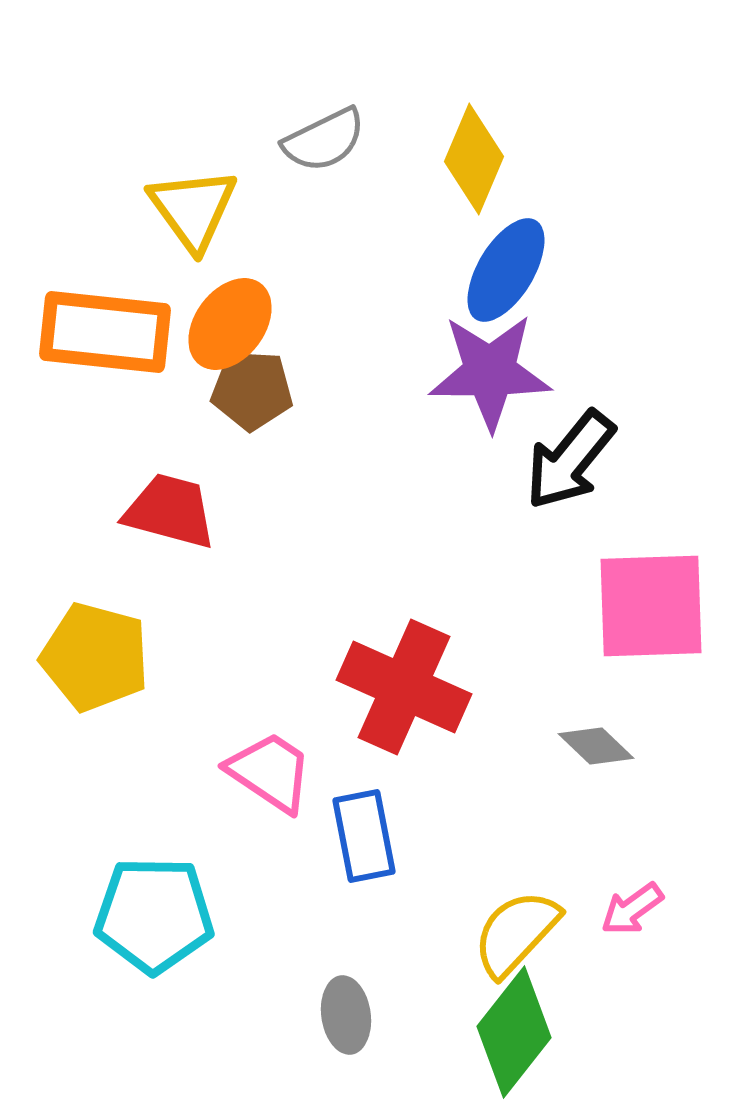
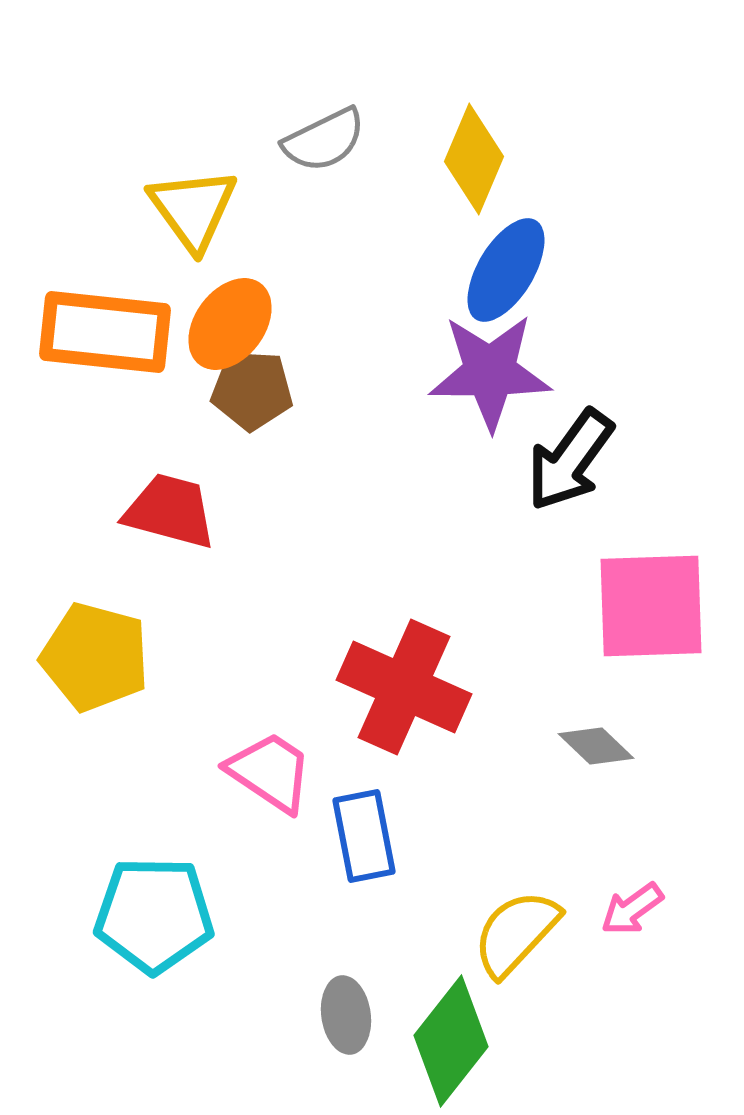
black arrow: rotated 3 degrees counterclockwise
green diamond: moved 63 px left, 9 px down
